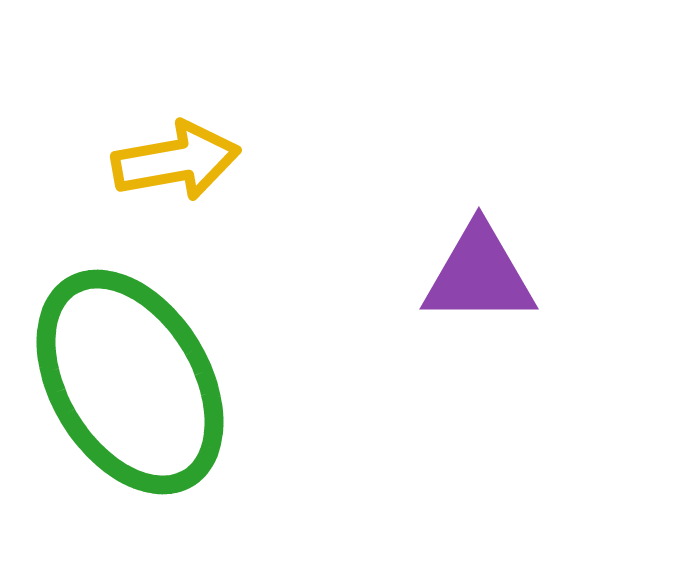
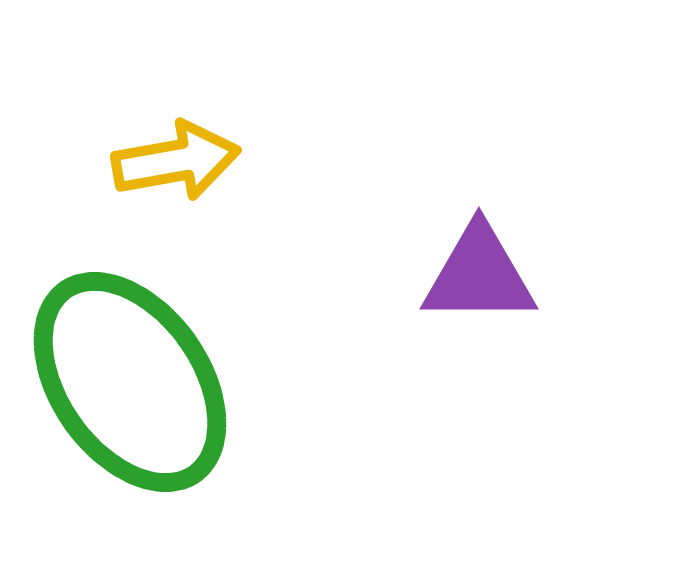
green ellipse: rotated 4 degrees counterclockwise
